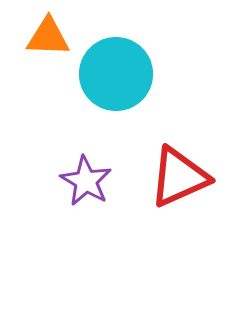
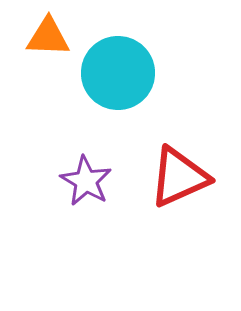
cyan circle: moved 2 px right, 1 px up
